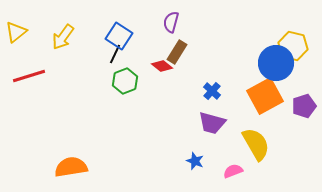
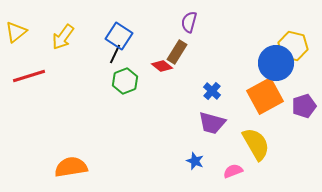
purple semicircle: moved 18 px right
